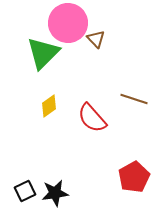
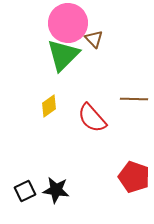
brown triangle: moved 2 px left
green triangle: moved 20 px right, 2 px down
brown line: rotated 16 degrees counterclockwise
red pentagon: rotated 24 degrees counterclockwise
black star: moved 1 px right, 3 px up; rotated 16 degrees clockwise
